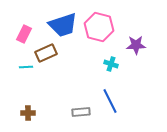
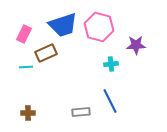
cyan cross: rotated 24 degrees counterclockwise
